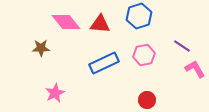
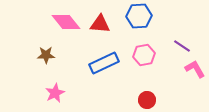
blue hexagon: rotated 15 degrees clockwise
brown star: moved 5 px right, 7 px down
